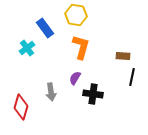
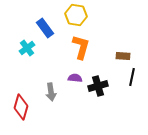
purple semicircle: rotated 64 degrees clockwise
black cross: moved 5 px right, 8 px up; rotated 24 degrees counterclockwise
